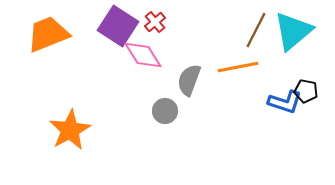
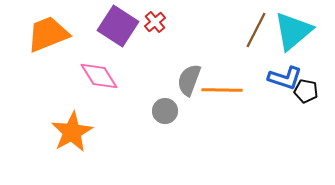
pink diamond: moved 44 px left, 21 px down
orange line: moved 16 px left, 23 px down; rotated 12 degrees clockwise
blue L-shape: moved 24 px up
orange star: moved 2 px right, 2 px down
